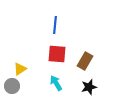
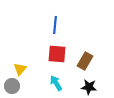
yellow triangle: rotated 16 degrees counterclockwise
black star: rotated 21 degrees clockwise
